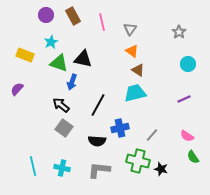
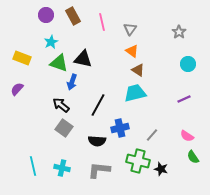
yellow rectangle: moved 3 px left, 3 px down
